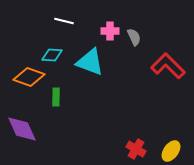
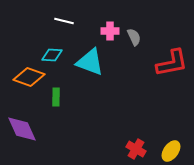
red L-shape: moved 4 px right, 3 px up; rotated 124 degrees clockwise
